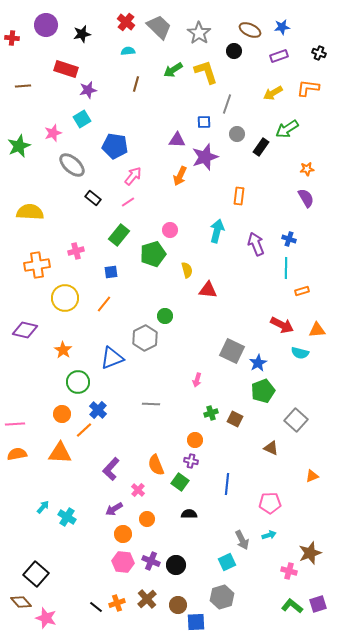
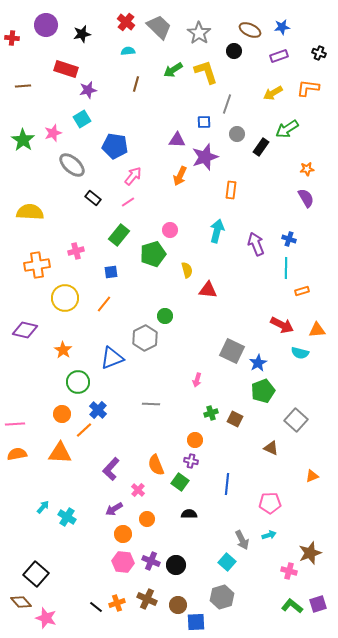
green star at (19, 146): moved 4 px right, 6 px up; rotated 15 degrees counterclockwise
orange rectangle at (239, 196): moved 8 px left, 6 px up
cyan square at (227, 562): rotated 24 degrees counterclockwise
brown cross at (147, 599): rotated 24 degrees counterclockwise
